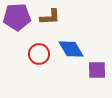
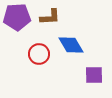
blue diamond: moved 4 px up
purple square: moved 3 px left, 5 px down
